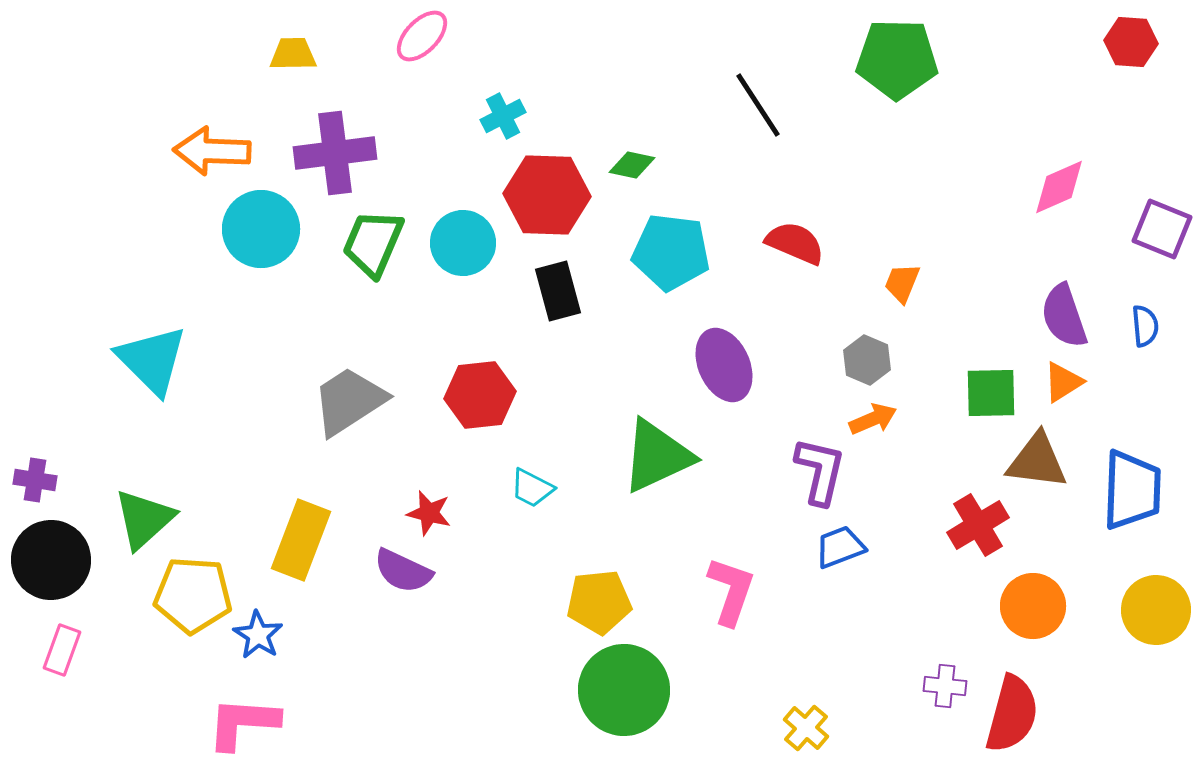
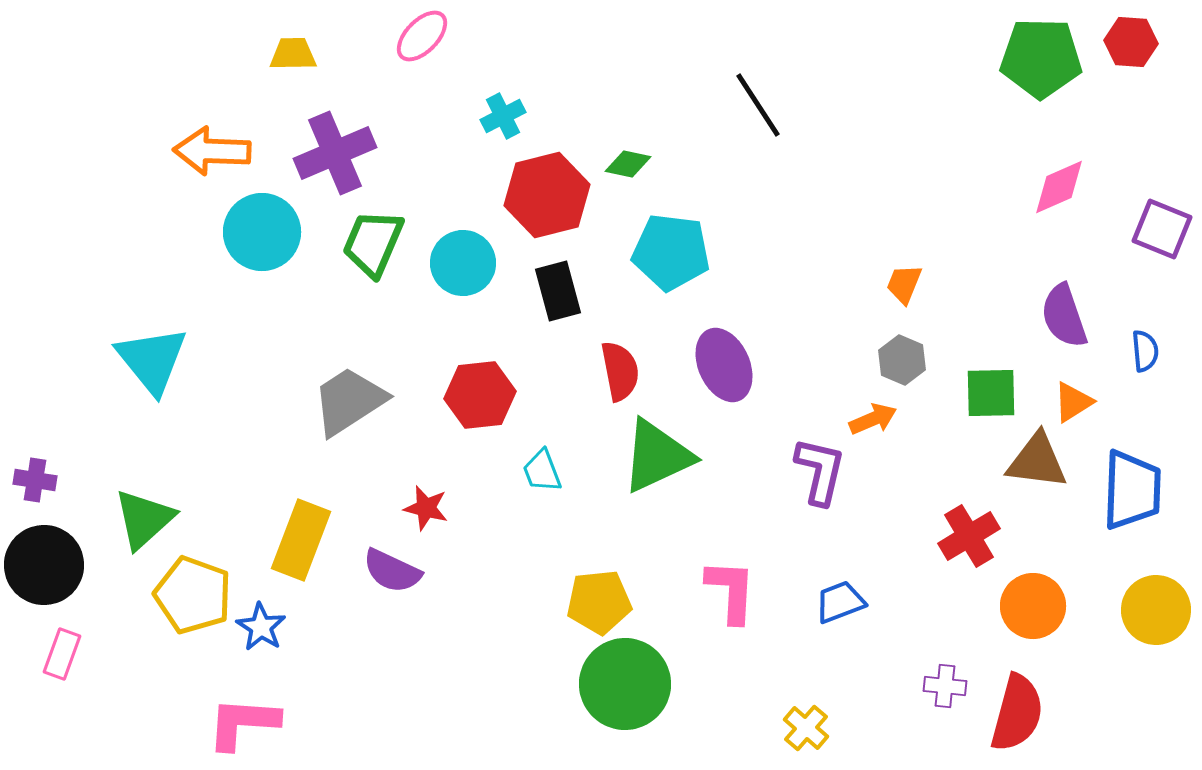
green pentagon at (897, 59): moved 144 px right, 1 px up
purple cross at (335, 153): rotated 16 degrees counterclockwise
green diamond at (632, 165): moved 4 px left, 1 px up
red hexagon at (547, 195): rotated 16 degrees counterclockwise
cyan circle at (261, 229): moved 1 px right, 3 px down
cyan circle at (463, 243): moved 20 px down
red semicircle at (795, 243): moved 175 px left, 128 px down; rotated 56 degrees clockwise
orange trapezoid at (902, 283): moved 2 px right, 1 px down
blue semicircle at (1145, 326): moved 25 px down
cyan triangle at (152, 360): rotated 6 degrees clockwise
gray hexagon at (867, 360): moved 35 px right
orange triangle at (1063, 382): moved 10 px right, 20 px down
cyan trapezoid at (532, 488): moved 10 px right, 17 px up; rotated 42 degrees clockwise
red star at (429, 513): moved 3 px left, 5 px up
red cross at (978, 525): moved 9 px left, 11 px down
blue trapezoid at (840, 547): moved 55 px down
black circle at (51, 560): moved 7 px left, 5 px down
purple semicircle at (403, 571): moved 11 px left
pink L-shape at (731, 591): rotated 16 degrees counterclockwise
yellow pentagon at (193, 595): rotated 16 degrees clockwise
blue star at (258, 635): moved 3 px right, 8 px up
pink rectangle at (62, 650): moved 4 px down
green circle at (624, 690): moved 1 px right, 6 px up
red semicircle at (1012, 714): moved 5 px right, 1 px up
